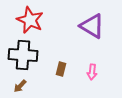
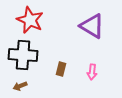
brown arrow: rotated 24 degrees clockwise
